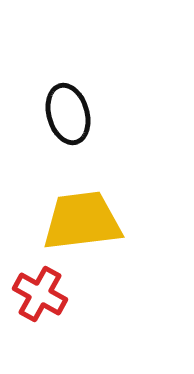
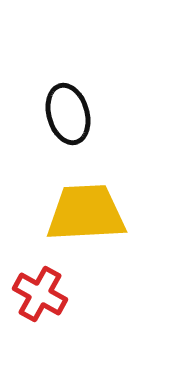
yellow trapezoid: moved 4 px right, 8 px up; rotated 4 degrees clockwise
